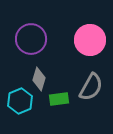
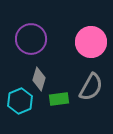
pink circle: moved 1 px right, 2 px down
